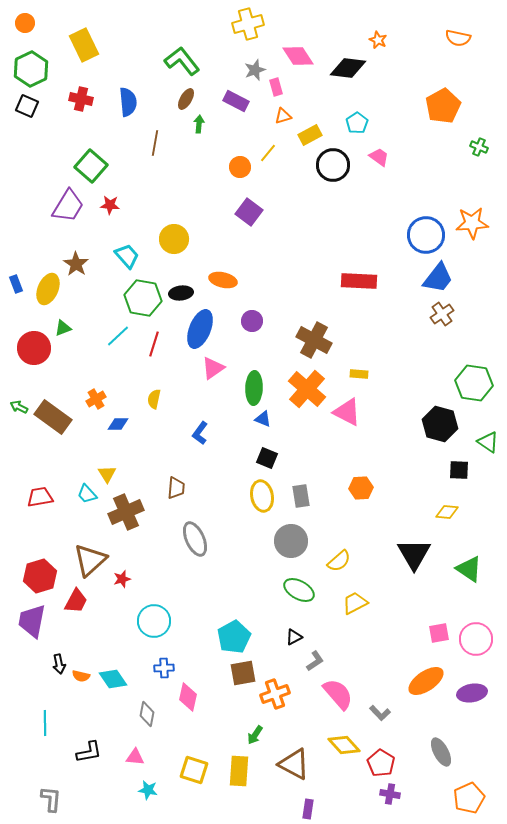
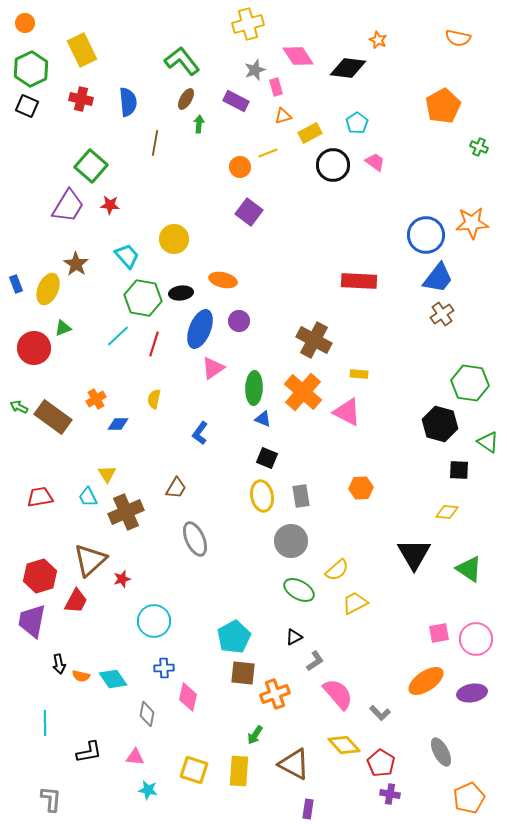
yellow rectangle at (84, 45): moved 2 px left, 5 px down
yellow rectangle at (310, 135): moved 2 px up
yellow line at (268, 153): rotated 30 degrees clockwise
pink trapezoid at (379, 157): moved 4 px left, 5 px down
purple circle at (252, 321): moved 13 px left
green hexagon at (474, 383): moved 4 px left
orange cross at (307, 389): moved 4 px left, 3 px down
brown trapezoid at (176, 488): rotated 25 degrees clockwise
cyan trapezoid at (87, 494): moved 1 px right, 3 px down; rotated 15 degrees clockwise
yellow semicircle at (339, 561): moved 2 px left, 9 px down
brown square at (243, 673): rotated 16 degrees clockwise
